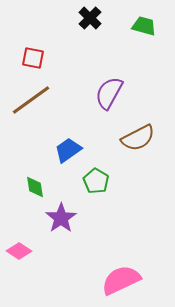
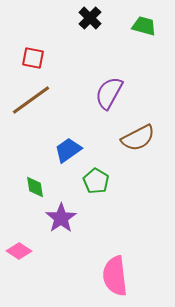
pink semicircle: moved 6 px left, 4 px up; rotated 72 degrees counterclockwise
